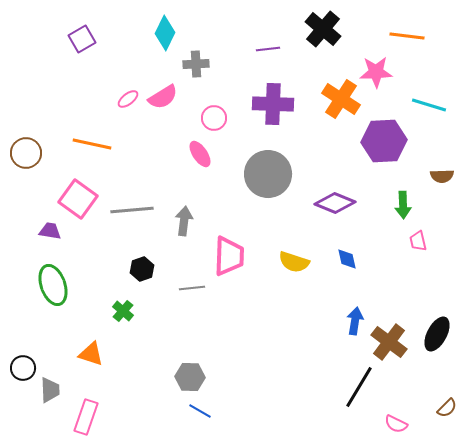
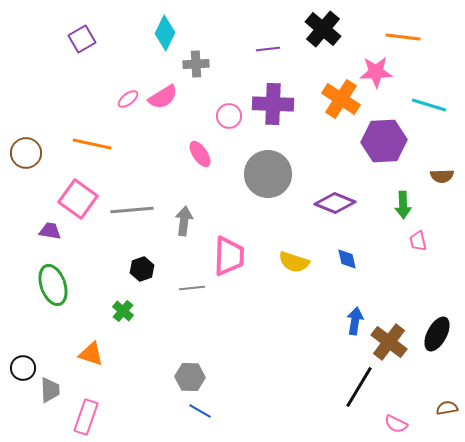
orange line at (407, 36): moved 4 px left, 1 px down
pink circle at (214, 118): moved 15 px right, 2 px up
brown semicircle at (447, 408): rotated 145 degrees counterclockwise
